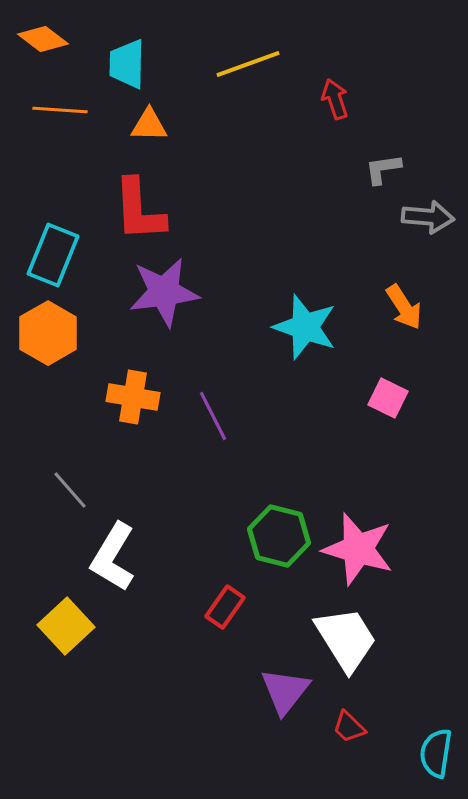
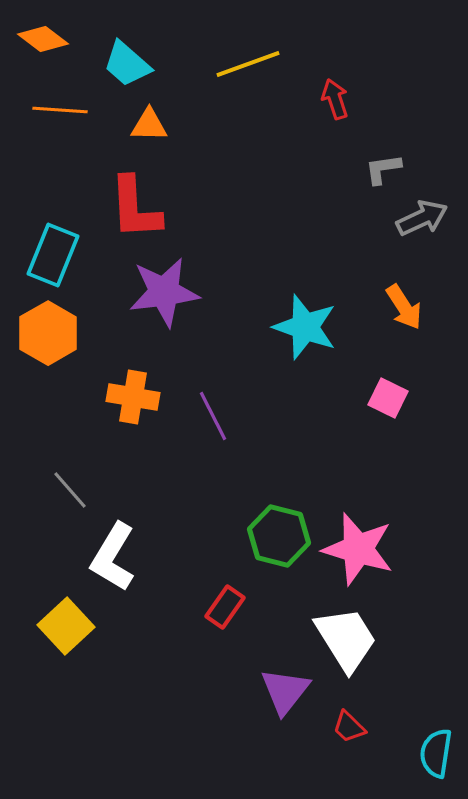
cyan trapezoid: rotated 50 degrees counterclockwise
red L-shape: moved 4 px left, 2 px up
gray arrow: moved 6 px left, 1 px down; rotated 30 degrees counterclockwise
